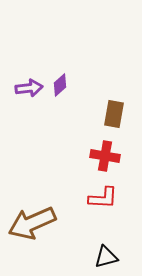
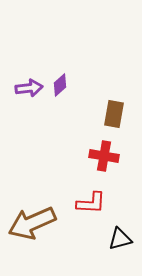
red cross: moved 1 px left
red L-shape: moved 12 px left, 5 px down
black triangle: moved 14 px right, 18 px up
